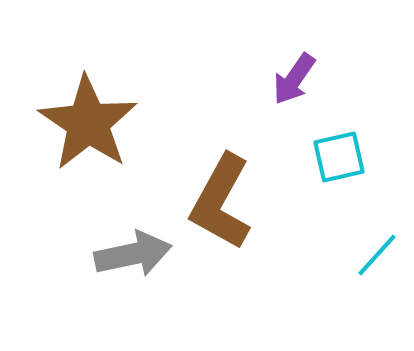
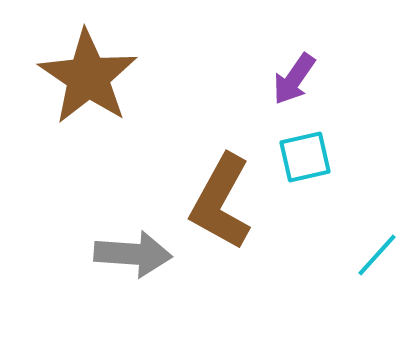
brown star: moved 46 px up
cyan square: moved 34 px left
gray arrow: rotated 16 degrees clockwise
